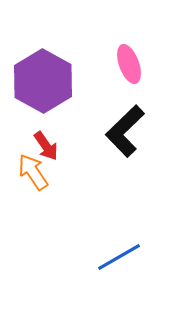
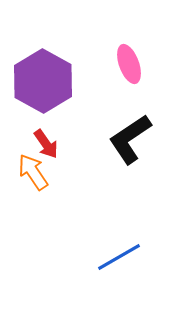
black L-shape: moved 5 px right, 8 px down; rotated 10 degrees clockwise
red arrow: moved 2 px up
